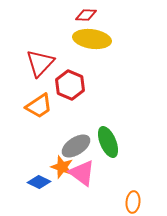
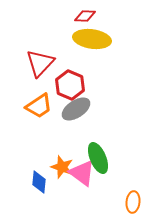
red diamond: moved 1 px left, 1 px down
green ellipse: moved 10 px left, 16 px down
gray ellipse: moved 37 px up
blue diamond: rotated 70 degrees clockwise
